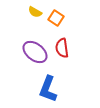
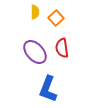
yellow semicircle: rotated 120 degrees counterclockwise
orange square: rotated 14 degrees clockwise
purple ellipse: rotated 10 degrees clockwise
